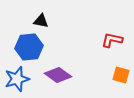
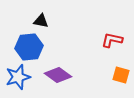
blue star: moved 1 px right, 2 px up
